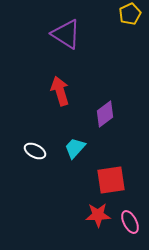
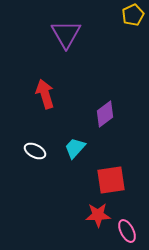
yellow pentagon: moved 3 px right, 1 px down
purple triangle: rotated 28 degrees clockwise
red arrow: moved 15 px left, 3 px down
pink ellipse: moved 3 px left, 9 px down
